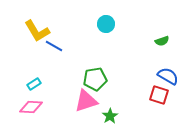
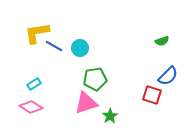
cyan circle: moved 26 px left, 24 px down
yellow L-shape: moved 2 px down; rotated 112 degrees clockwise
blue semicircle: rotated 105 degrees clockwise
red square: moved 7 px left
pink triangle: moved 2 px down
pink diamond: rotated 30 degrees clockwise
